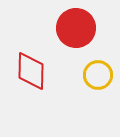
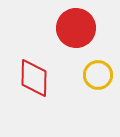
red diamond: moved 3 px right, 7 px down
